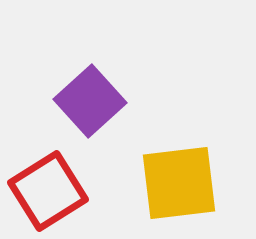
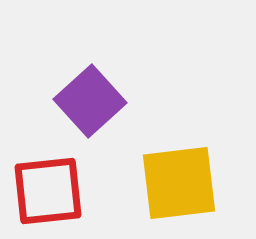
red square: rotated 26 degrees clockwise
